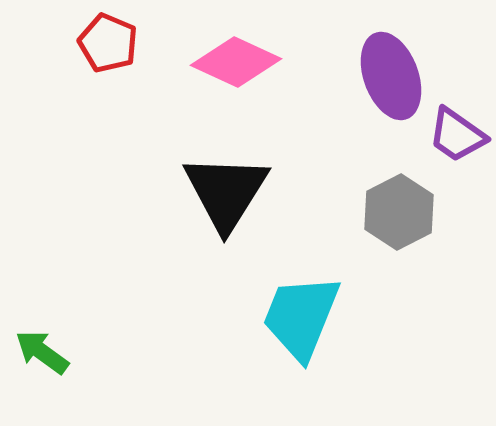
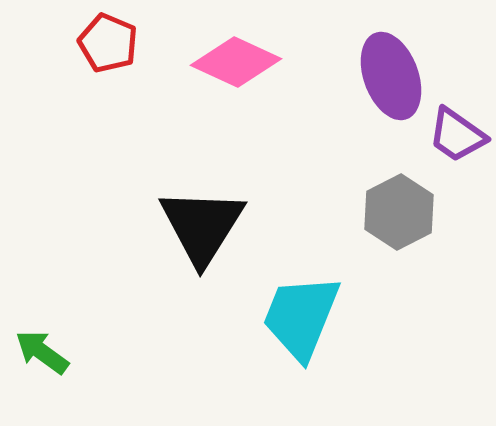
black triangle: moved 24 px left, 34 px down
